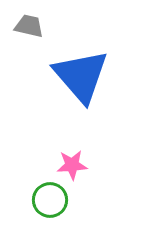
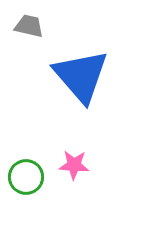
pink star: moved 2 px right; rotated 8 degrees clockwise
green circle: moved 24 px left, 23 px up
